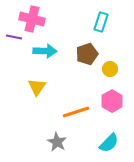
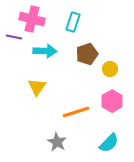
cyan rectangle: moved 28 px left
